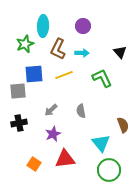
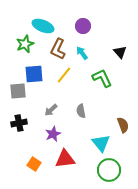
cyan ellipse: rotated 70 degrees counterclockwise
cyan arrow: rotated 128 degrees counterclockwise
yellow line: rotated 30 degrees counterclockwise
